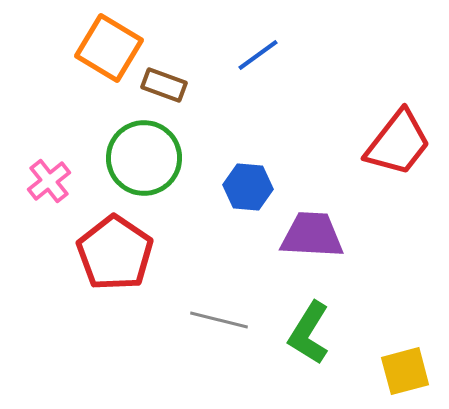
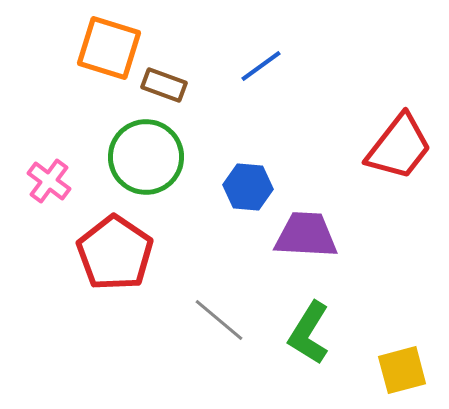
orange square: rotated 14 degrees counterclockwise
blue line: moved 3 px right, 11 px down
red trapezoid: moved 1 px right, 4 px down
green circle: moved 2 px right, 1 px up
pink cross: rotated 15 degrees counterclockwise
purple trapezoid: moved 6 px left
gray line: rotated 26 degrees clockwise
yellow square: moved 3 px left, 1 px up
